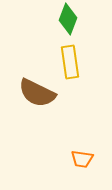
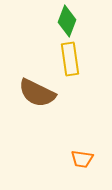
green diamond: moved 1 px left, 2 px down
yellow rectangle: moved 3 px up
